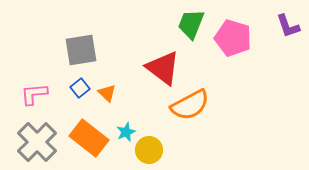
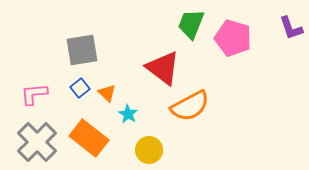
purple L-shape: moved 3 px right, 2 px down
gray square: moved 1 px right
orange semicircle: moved 1 px down
cyan star: moved 2 px right, 18 px up; rotated 18 degrees counterclockwise
